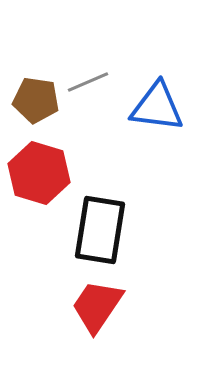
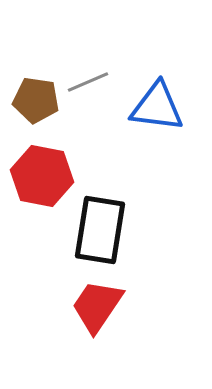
red hexagon: moved 3 px right, 3 px down; rotated 6 degrees counterclockwise
